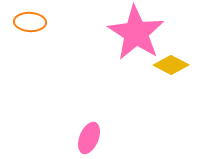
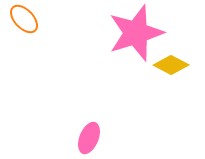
orange ellipse: moved 6 px left, 3 px up; rotated 44 degrees clockwise
pink star: rotated 22 degrees clockwise
